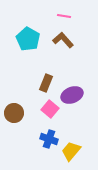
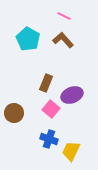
pink line: rotated 16 degrees clockwise
pink square: moved 1 px right
yellow trapezoid: rotated 15 degrees counterclockwise
